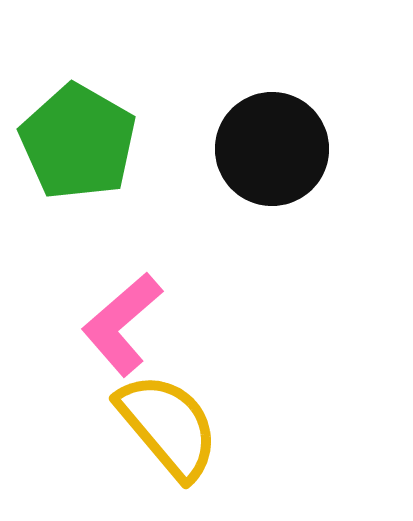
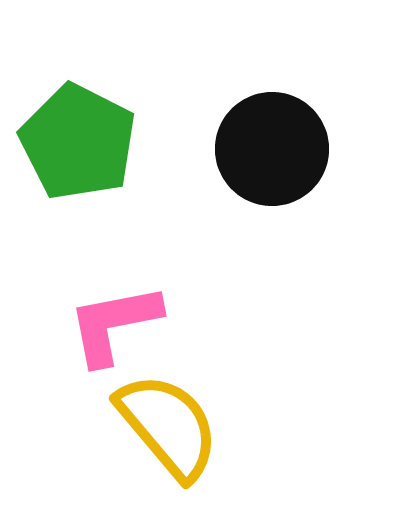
green pentagon: rotated 3 degrees counterclockwise
pink L-shape: moved 8 px left; rotated 30 degrees clockwise
